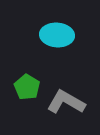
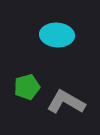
green pentagon: rotated 25 degrees clockwise
